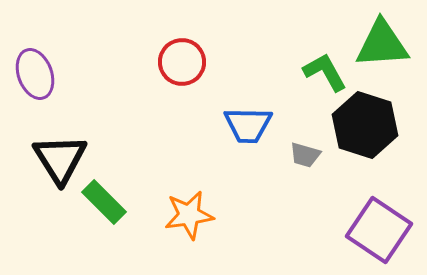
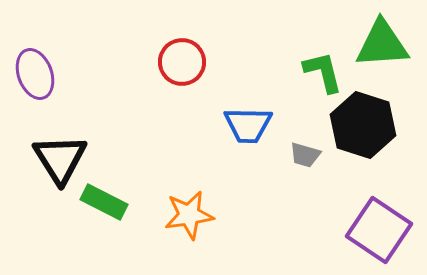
green L-shape: moved 2 px left; rotated 15 degrees clockwise
black hexagon: moved 2 px left
green rectangle: rotated 18 degrees counterclockwise
